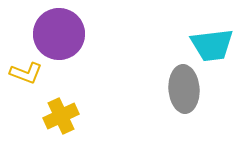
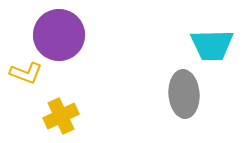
purple circle: moved 1 px down
cyan trapezoid: rotated 6 degrees clockwise
gray ellipse: moved 5 px down
